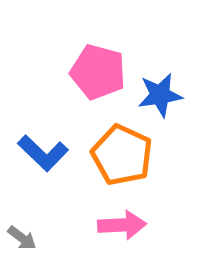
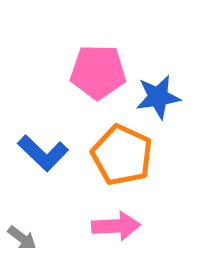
pink pentagon: rotated 14 degrees counterclockwise
blue star: moved 2 px left, 2 px down
pink arrow: moved 6 px left, 1 px down
